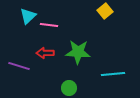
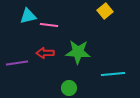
cyan triangle: rotated 30 degrees clockwise
purple line: moved 2 px left, 3 px up; rotated 25 degrees counterclockwise
